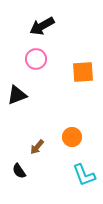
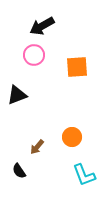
pink circle: moved 2 px left, 4 px up
orange square: moved 6 px left, 5 px up
